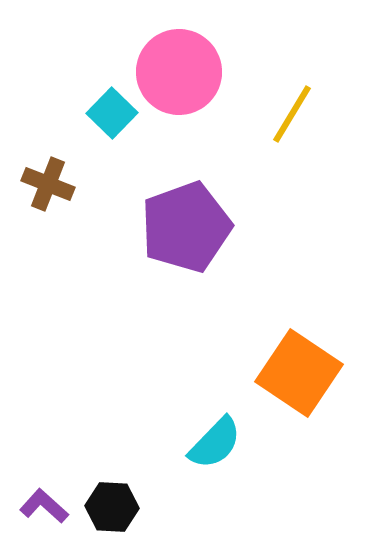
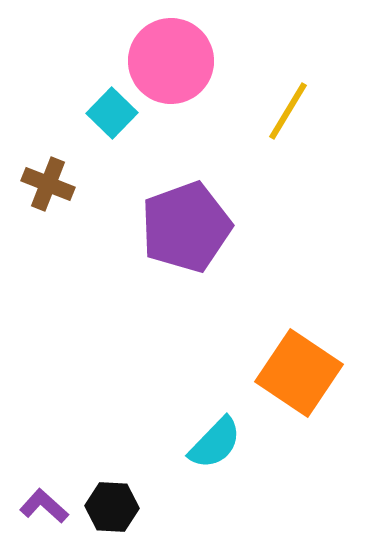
pink circle: moved 8 px left, 11 px up
yellow line: moved 4 px left, 3 px up
